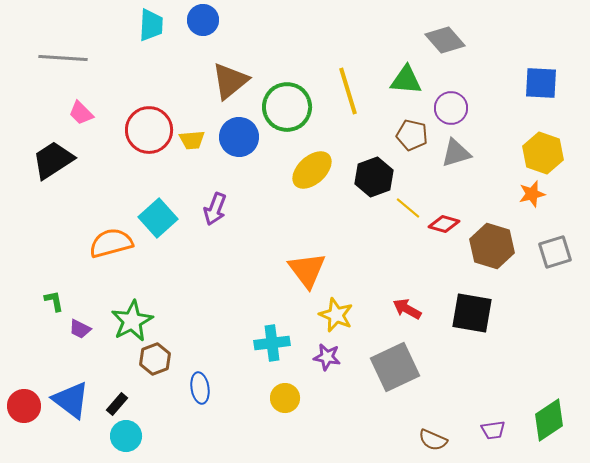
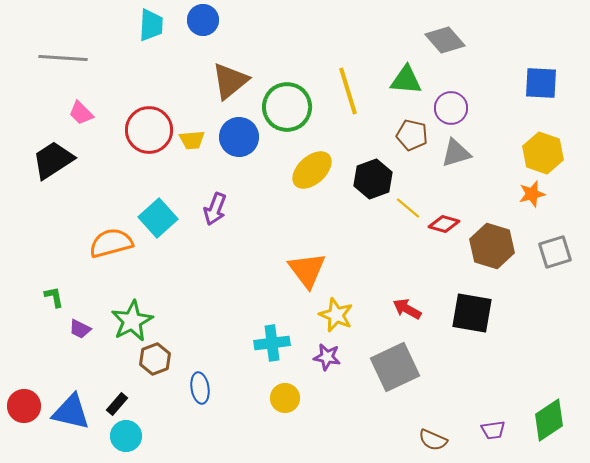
black hexagon at (374, 177): moved 1 px left, 2 px down
green L-shape at (54, 301): moved 4 px up
blue triangle at (71, 400): moved 12 px down; rotated 24 degrees counterclockwise
